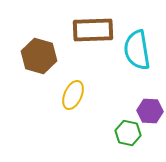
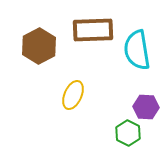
brown hexagon: moved 10 px up; rotated 16 degrees clockwise
purple hexagon: moved 4 px left, 4 px up
green hexagon: rotated 15 degrees clockwise
